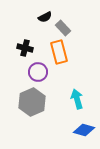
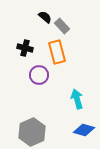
black semicircle: rotated 112 degrees counterclockwise
gray rectangle: moved 1 px left, 2 px up
orange rectangle: moved 2 px left
purple circle: moved 1 px right, 3 px down
gray hexagon: moved 30 px down
